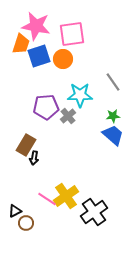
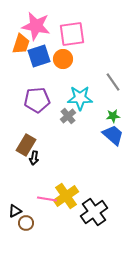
cyan star: moved 3 px down
purple pentagon: moved 9 px left, 7 px up
pink line: rotated 24 degrees counterclockwise
